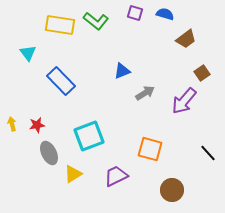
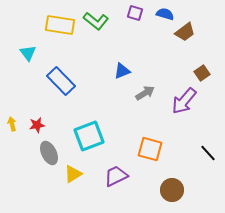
brown trapezoid: moved 1 px left, 7 px up
